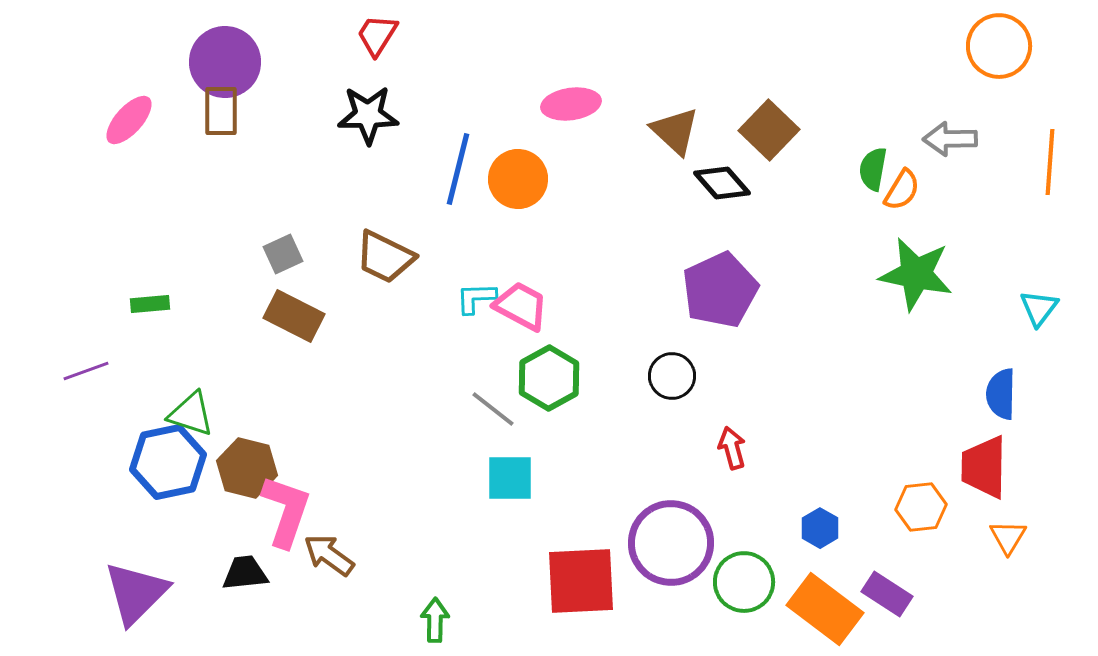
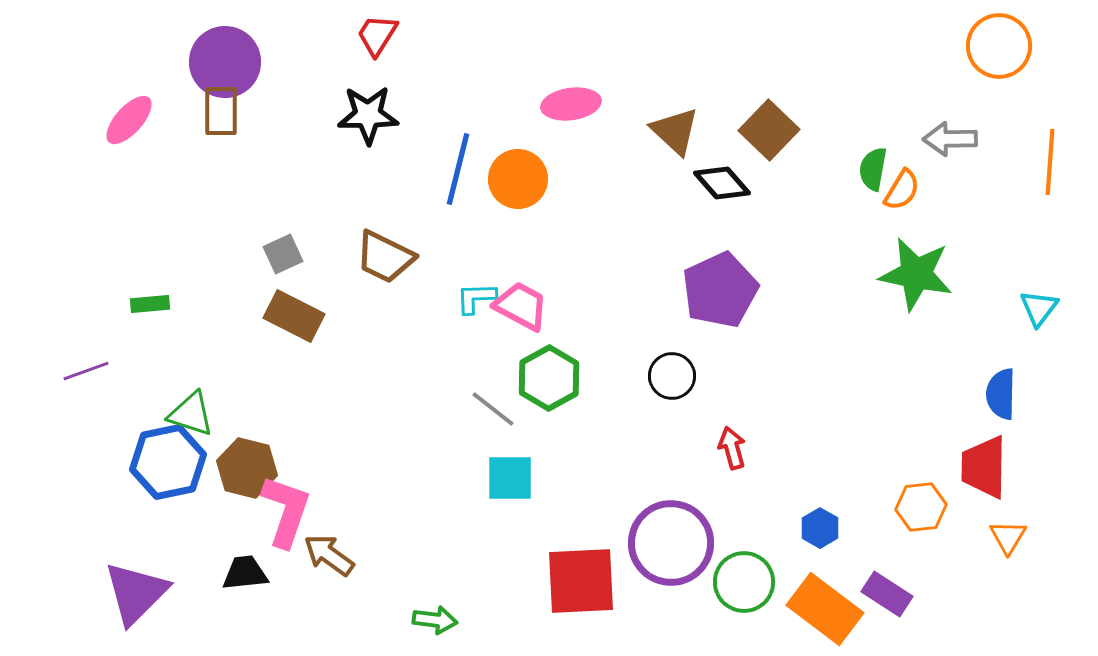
green arrow at (435, 620): rotated 96 degrees clockwise
